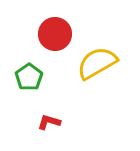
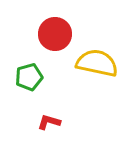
yellow semicircle: rotated 42 degrees clockwise
green pentagon: rotated 20 degrees clockwise
